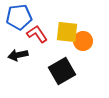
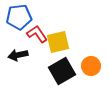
yellow square: moved 9 px left, 10 px down; rotated 20 degrees counterclockwise
orange circle: moved 8 px right, 25 px down
